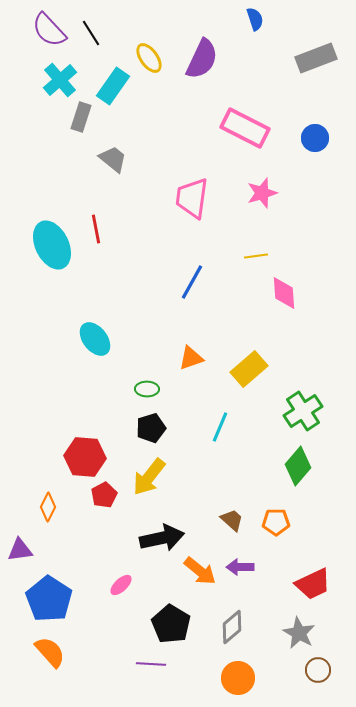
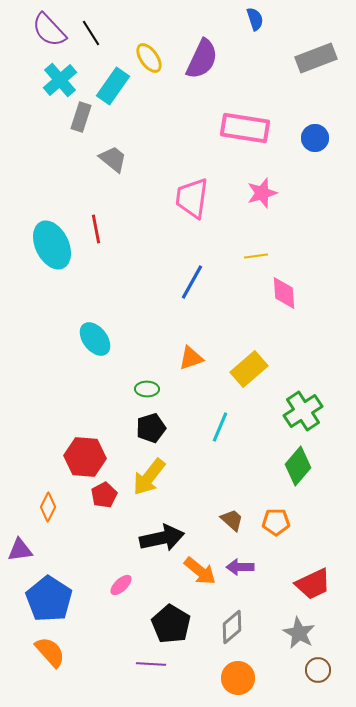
pink rectangle at (245, 128): rotated 18 degrees counterclockwise
